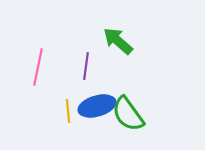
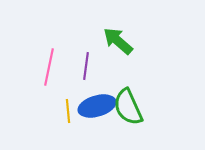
pink line: moved 11 px right
green semicircle: moved 7 px up; rotated 12 degrees clockwise
